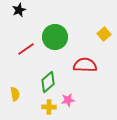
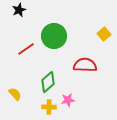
green circle: moved 1 px left, 1 px up
yellow semicircle: rotated 32 degrees counterclockwise
